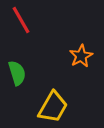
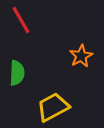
green semicircle: rotated 20 degrees clockwise
yellow trapezoid: rotated 148 degrees counterclockwise
